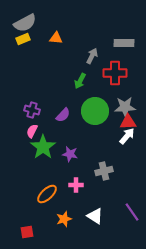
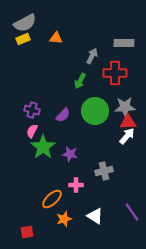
orange ellipse: moved 5 px right, 5 px down
